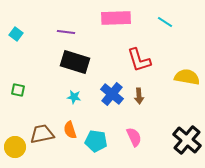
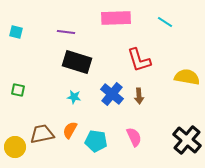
cyan square: moved 2 px up; rotated 24 degrees counterclockwise
black rectangle: moved 2 px right
orange semicircle: rotated 48 degrees clockwise
